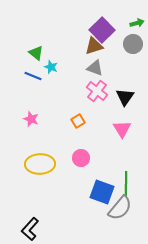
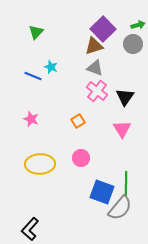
green arrow: moved 1 px right, 2 px down
purple square: moved 1 px right, 1 px up
green triangle: moved 21 px up; rotated 35 degrees clockwise
